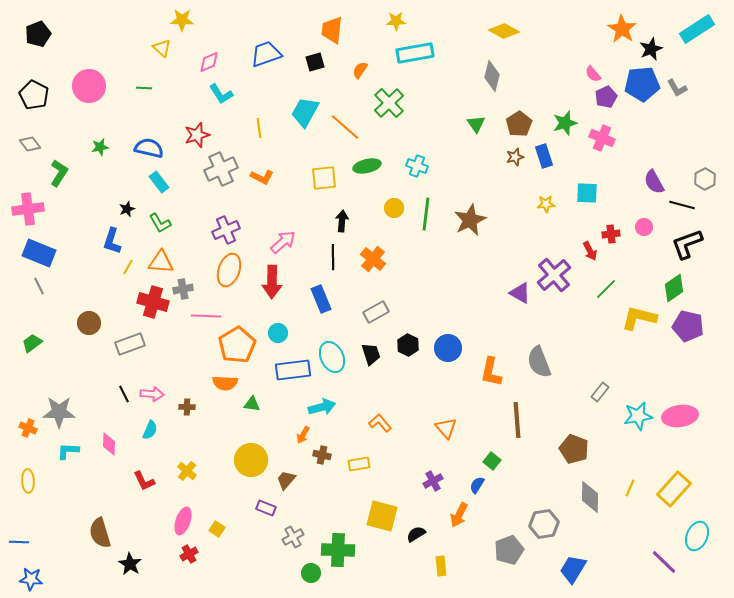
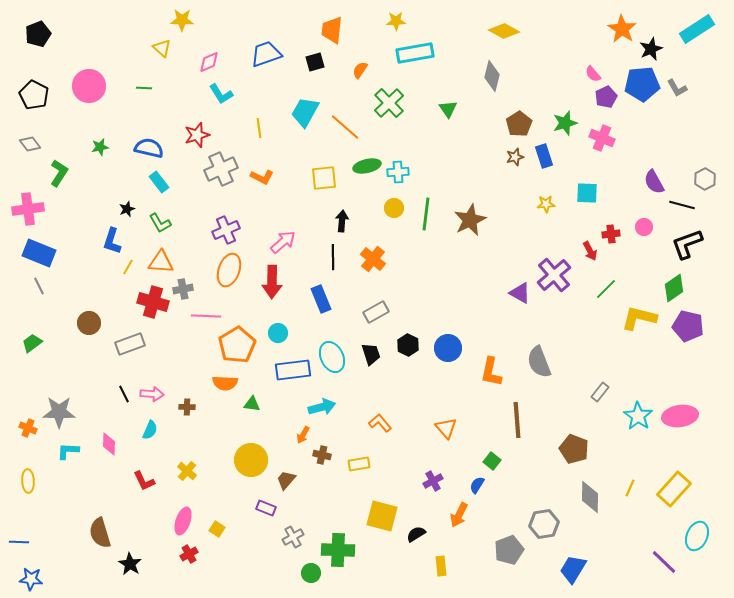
green triangle at (476, 124): moved 28 px left, 15 px up
cyan cross at (417, 166): moved 19 px left, 6 px down; rotated 25 degrees counterclockwise
cyan star at (638, 416): rotated 28 degrees counterclockwise
